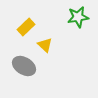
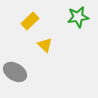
yellow rectangle: moved 4 px right, 6 px up
gray ellipse: moved 9 px left, 6 px down
